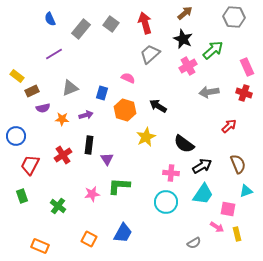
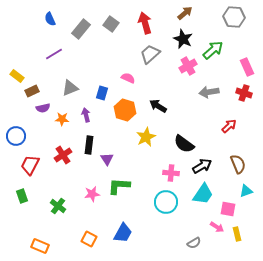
purple arrow at (86, 115): rotated 88 degrees counterclockwise
